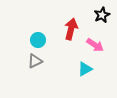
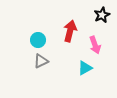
red arrow: moved 1 px left, 2 px down
pink arrow: rotated 36 degrees clockwise
gray triangle: moved 6 px right
cyan triangle: moved 1 px up
